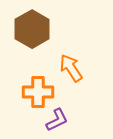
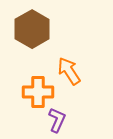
orange arrow: moved 2 px left, 3 px down
purple L-shape: rotated 40 degrees counterclockwise
